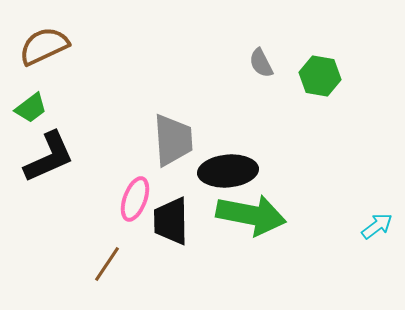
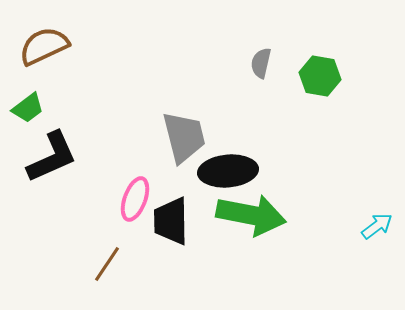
gray semicircle: rotated 40 degrees clockwise
green trapezoid: moved 3 px left
gray trapezoid: moved 11 px right, 3 px up; rotated 10 degrees counterclockwise
black L-shape: moved 3 px right
